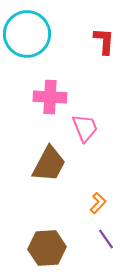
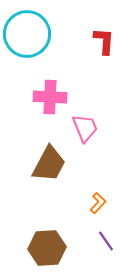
purple line: moved 2 px down
